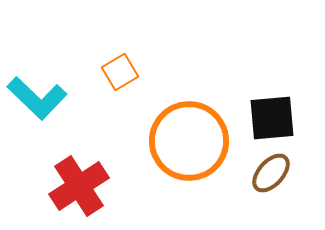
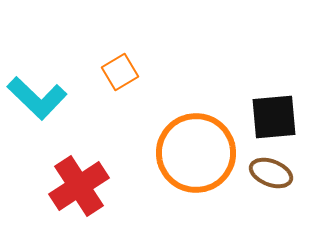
black square: moved 2 px right, 1 px up
orange circle: moved 7 px right, 12 px down
brown ellipse: rotated 69 degrees clockwise
